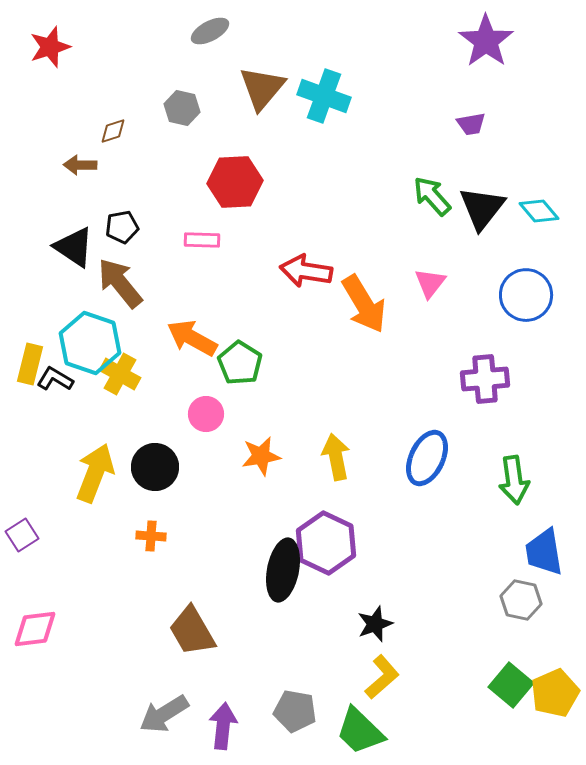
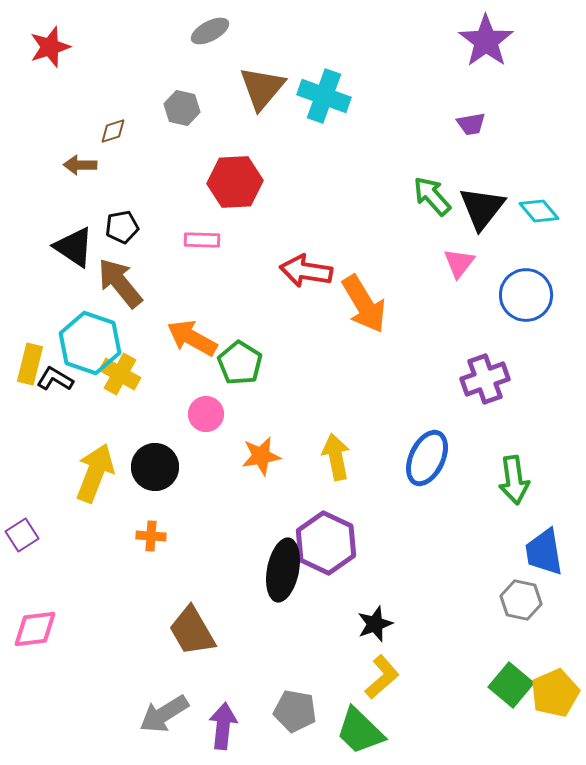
pink triangle at (430, 283): moved 29 px right, 20 px up
purple cross at (485, 379): rotated 15 degrees counterclockwise
